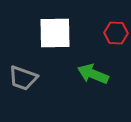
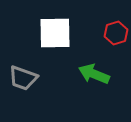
red hexagon: rotated 20 degrees counterclockwise
green arrow: moved 1 px right
